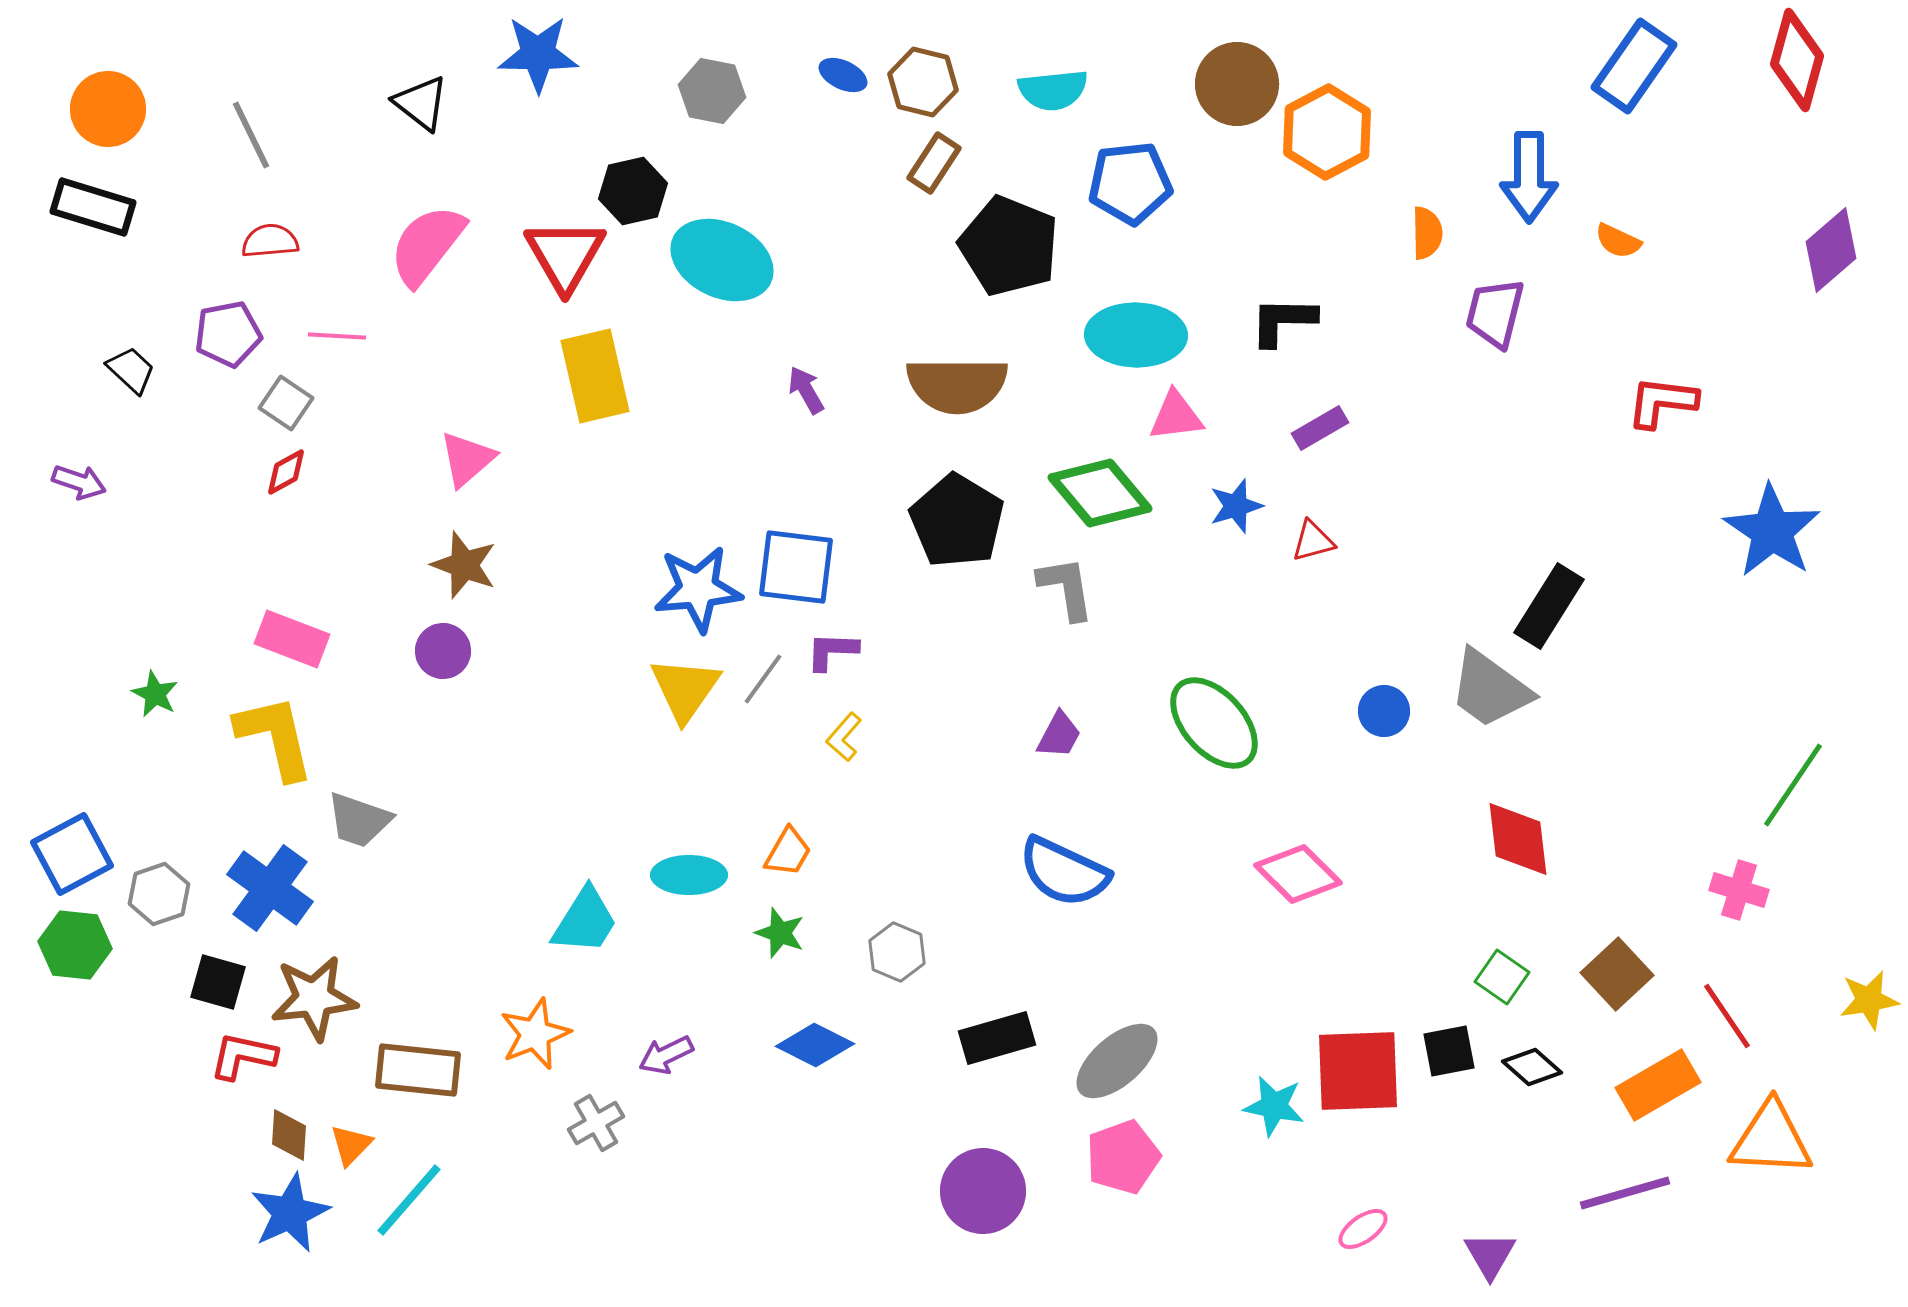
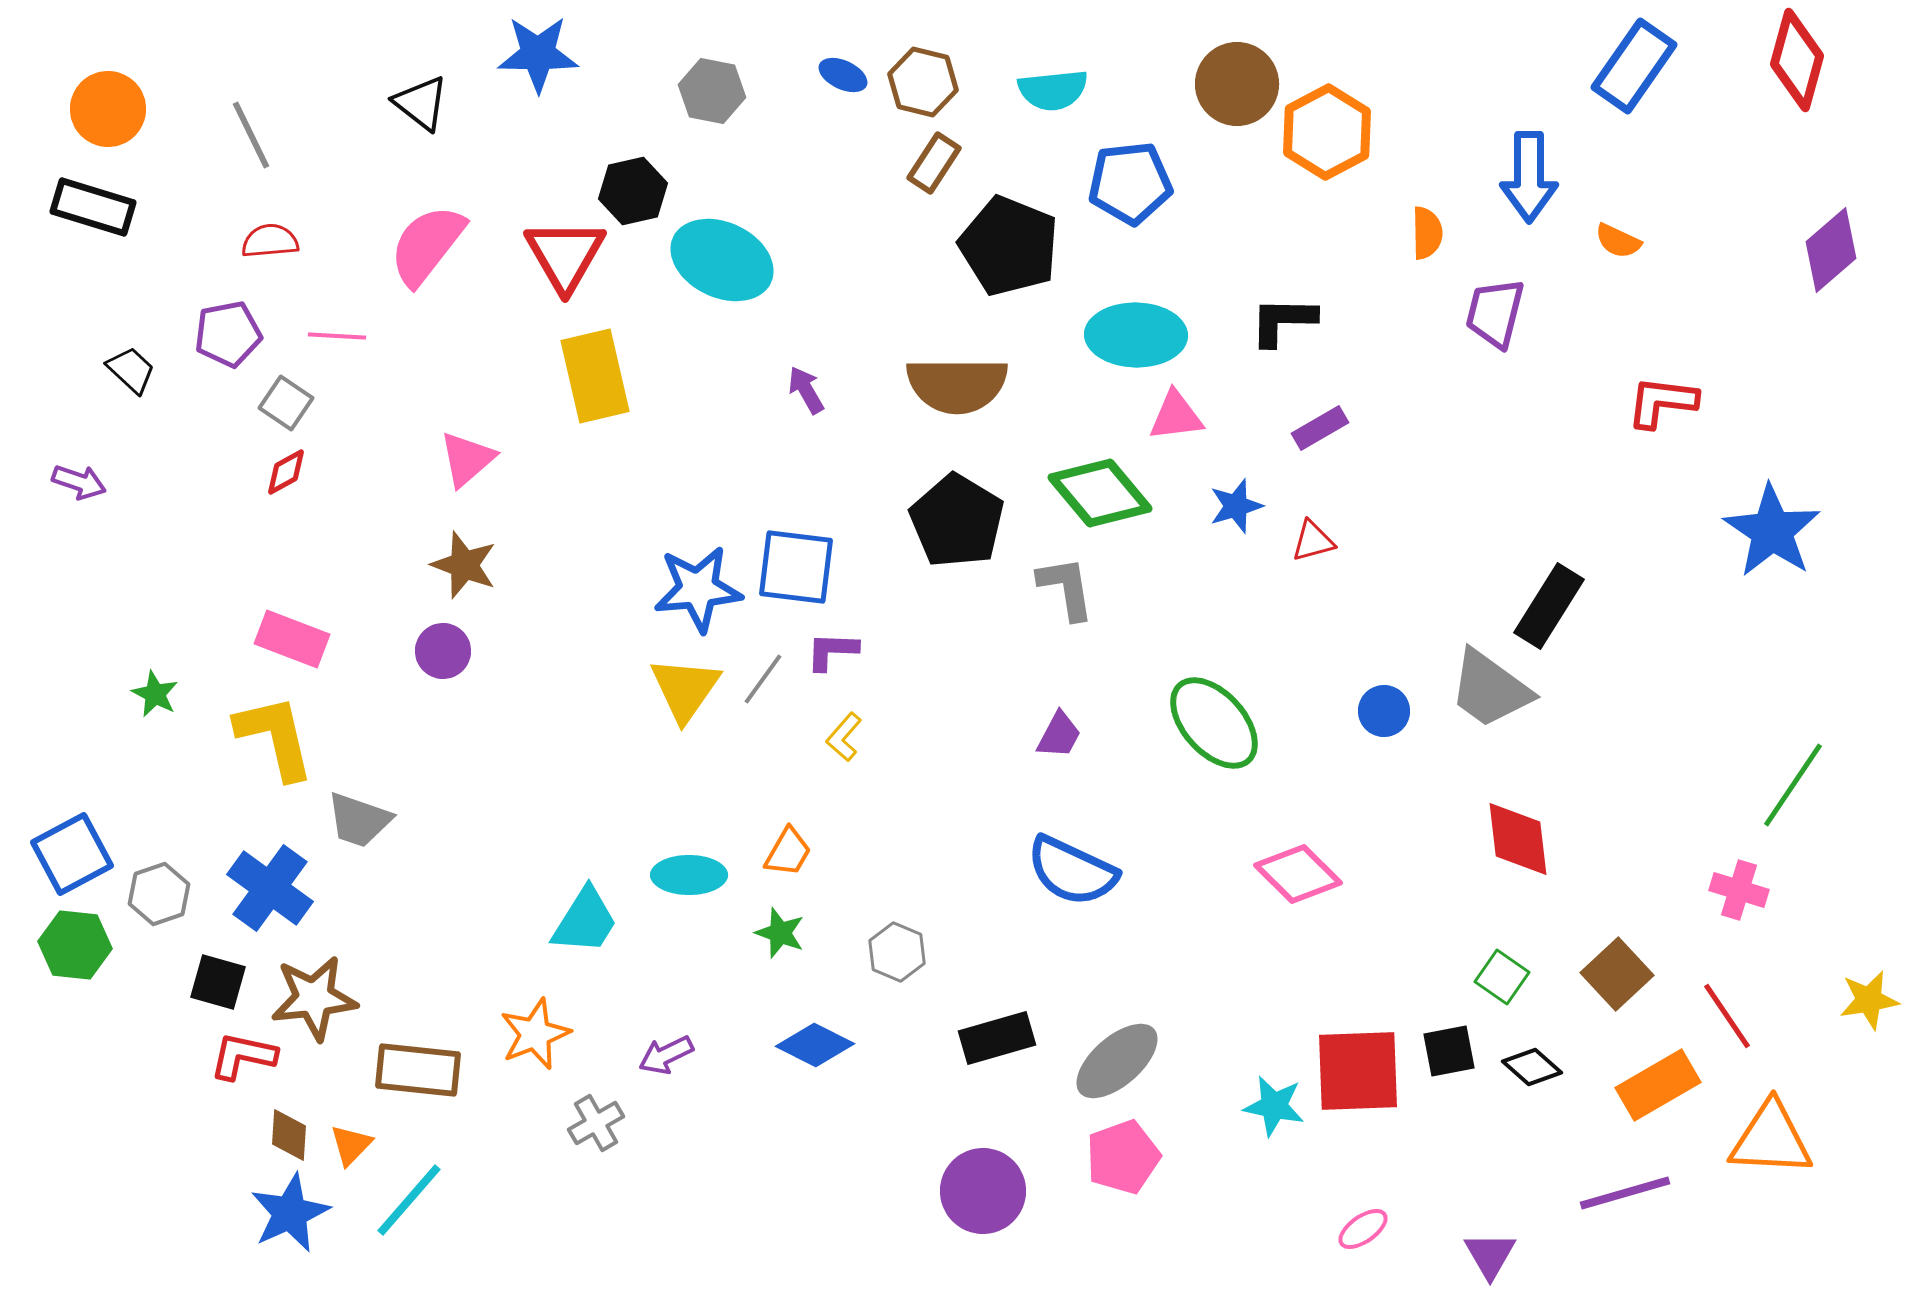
blue semicircle at (1064, 872): moved 8 px right, 1 px up
